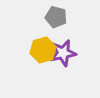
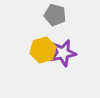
gray pentagon: moved 1 px left, 2 px up
